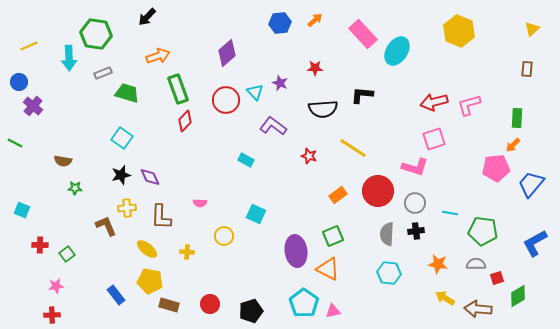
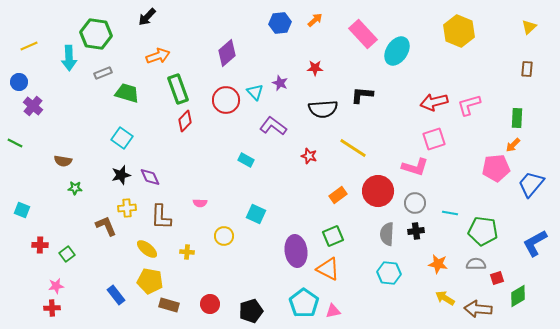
yellow triangle at (532, 29): moved 3 px left, 2 px up
red cross at (52, 315): moved 7 px up
